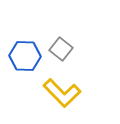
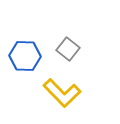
gray square: moved 7 px right
